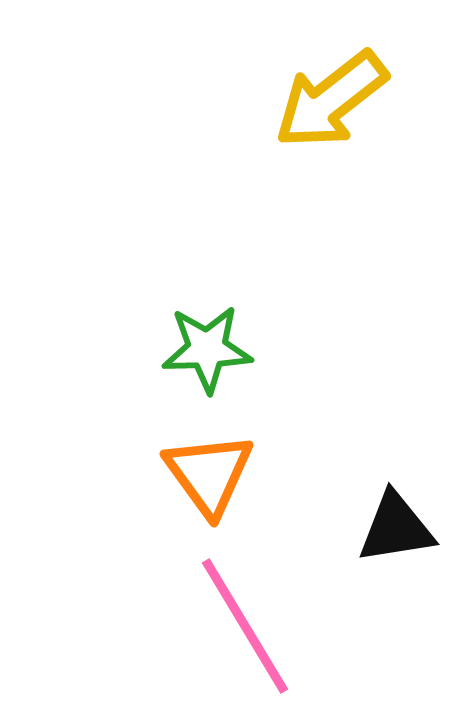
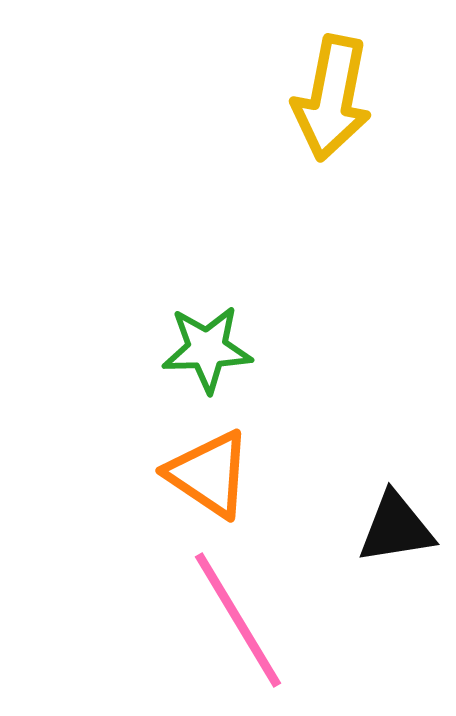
yellow arrow: moved 1 px right, 2 px up; rotated 41 degrees counterclockwise
orange triangle: rotated 20 degrees counterclockwise
pink line: moved 7 px left, 6 px up
